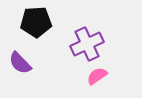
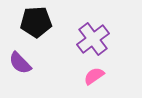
purple cross: moved 6 px right, 5 px up; rotated 12 degrees counterclockwise
pink semicircle: moved 3 px left
